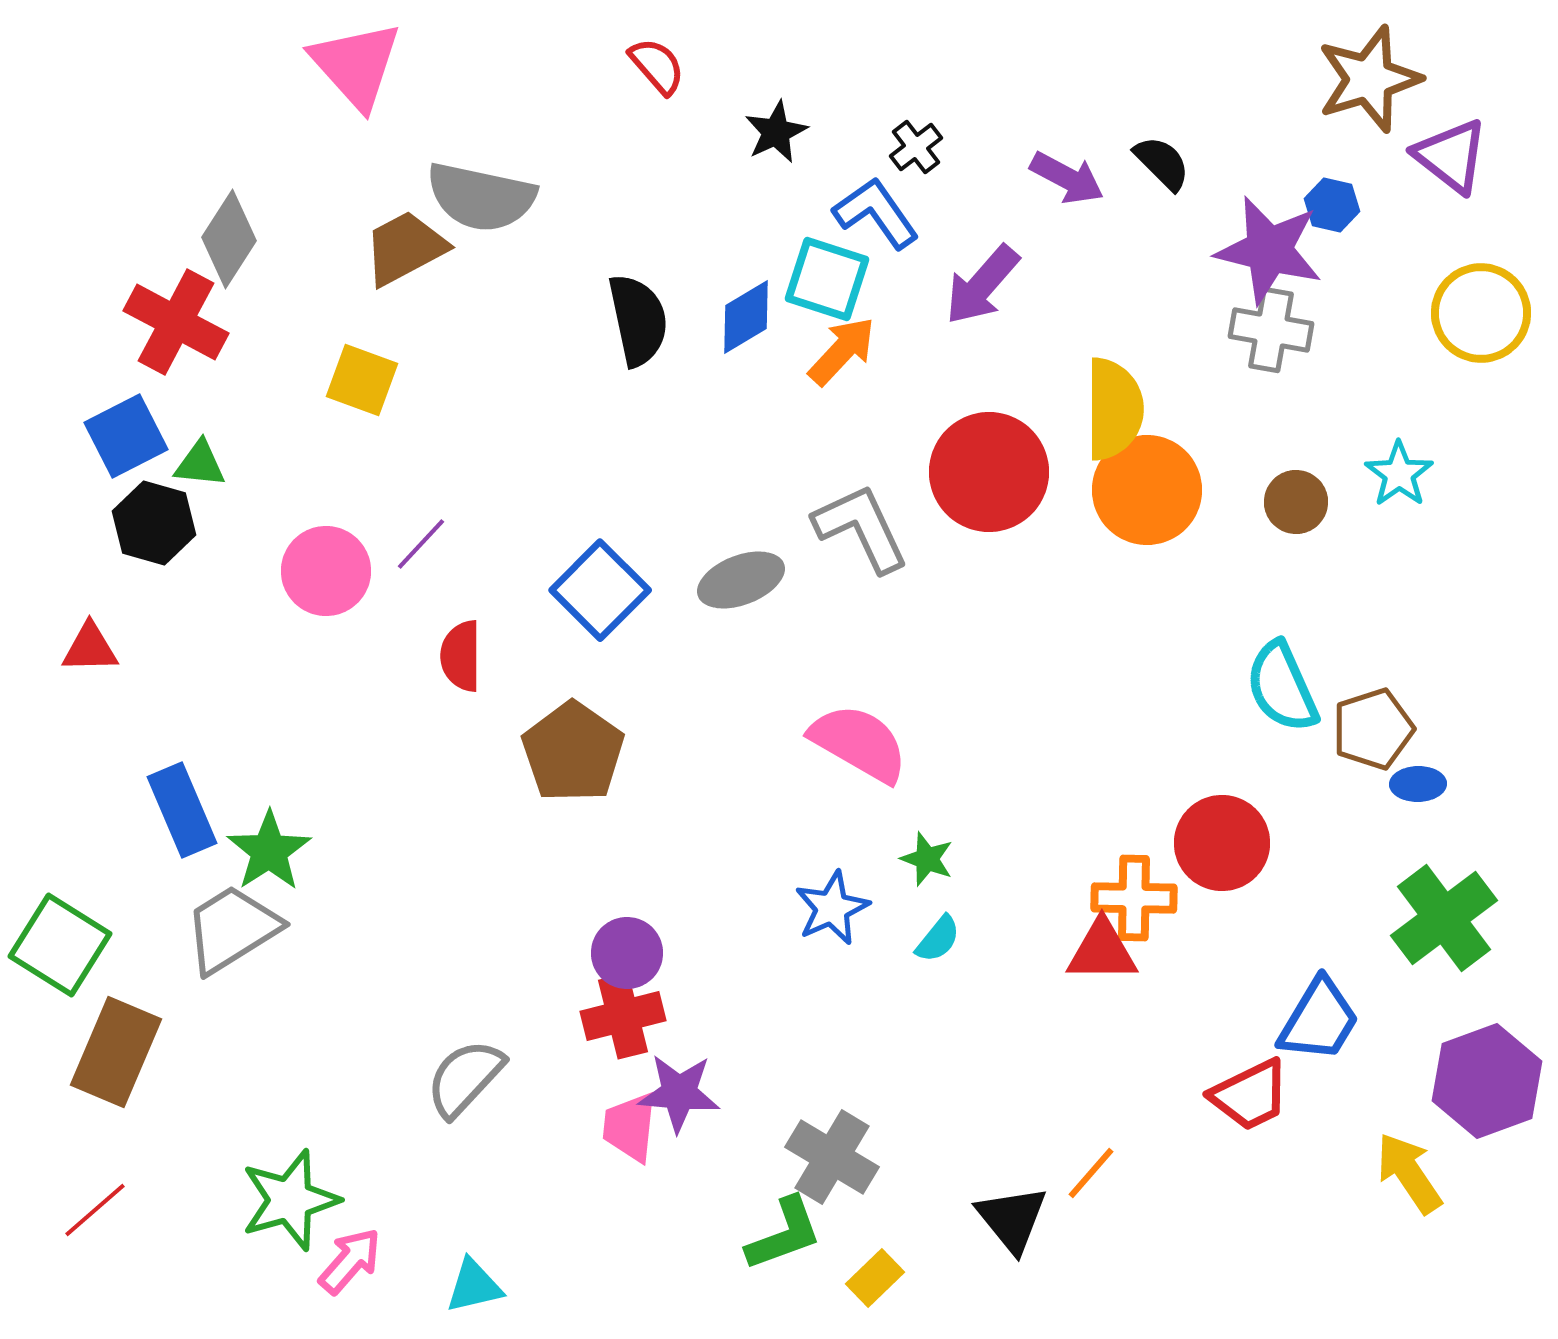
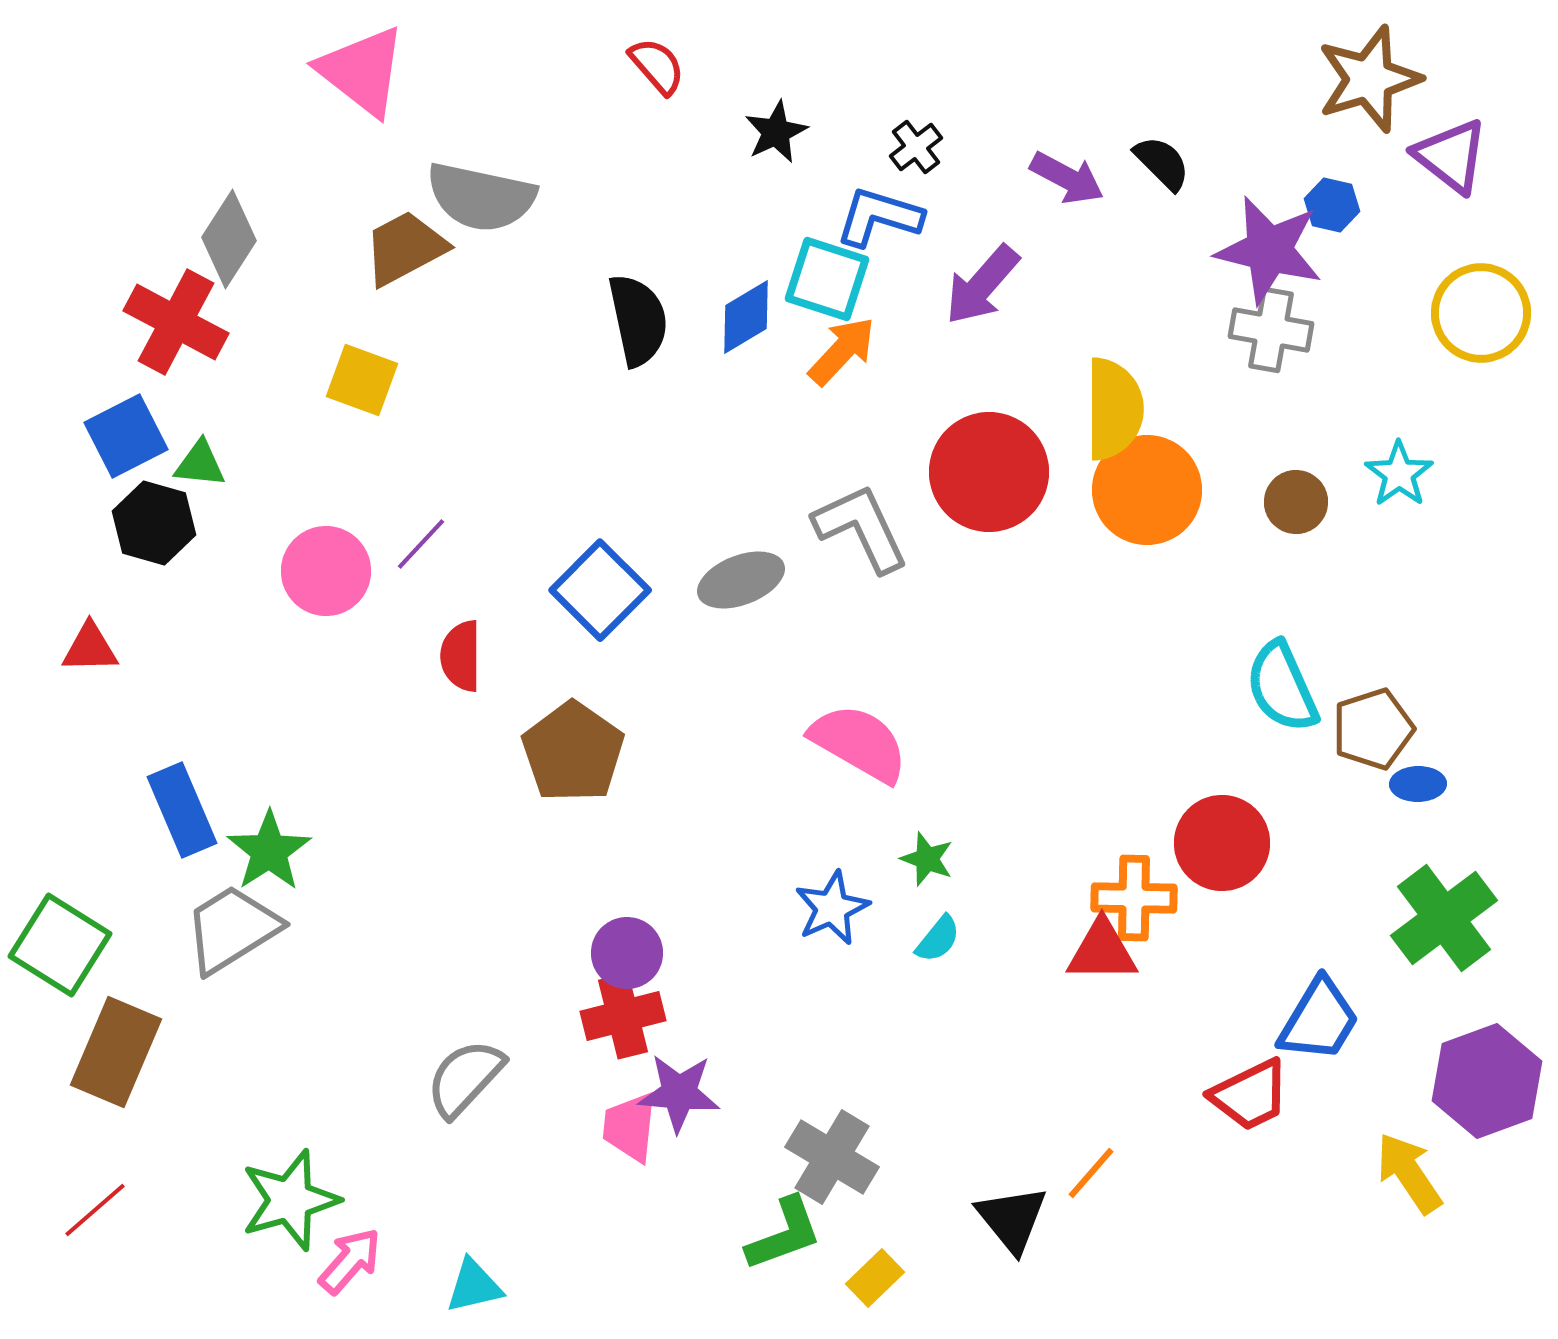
pink triangle at (356, 65): moved 6 px right, 6 px down; rotated 10 degrees counterclockwise
blue L-shape at (876, 213): moved 3 px right, 4 px down; rotated 38 degrees counterclockwise
